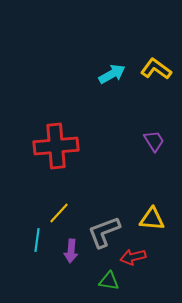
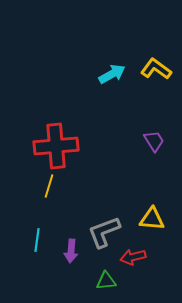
yellow line: moved 10 px left, 27 px up; rotated 25 degrees counterclockwise
green triangle: moved 3 px left; rotated 15 degrees counterclockwise
